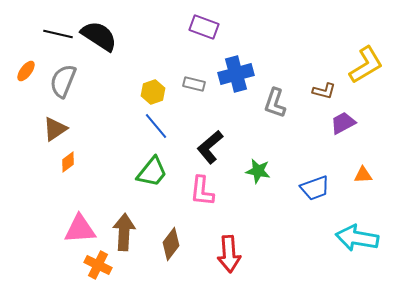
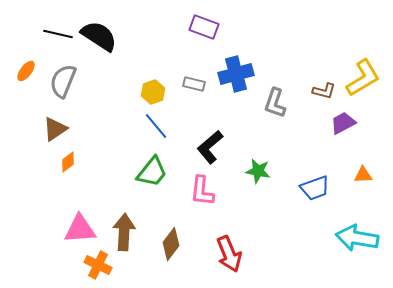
yellow L-shape: moved 3 px left, 13 px down
red arrow: rotated 18 degrees counterclockwise
